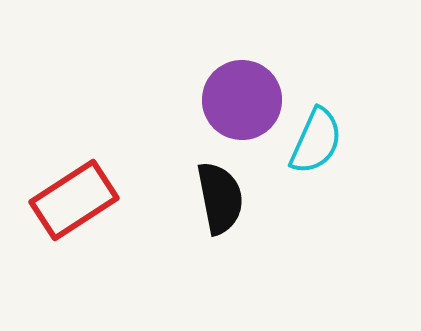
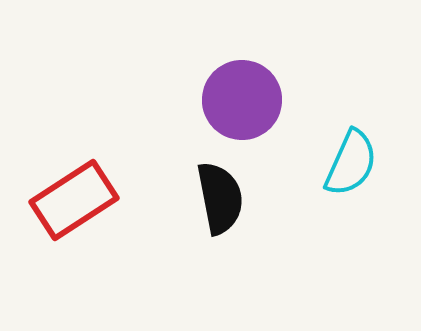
cyan semicircle: moved 35 px right, 22 px down
